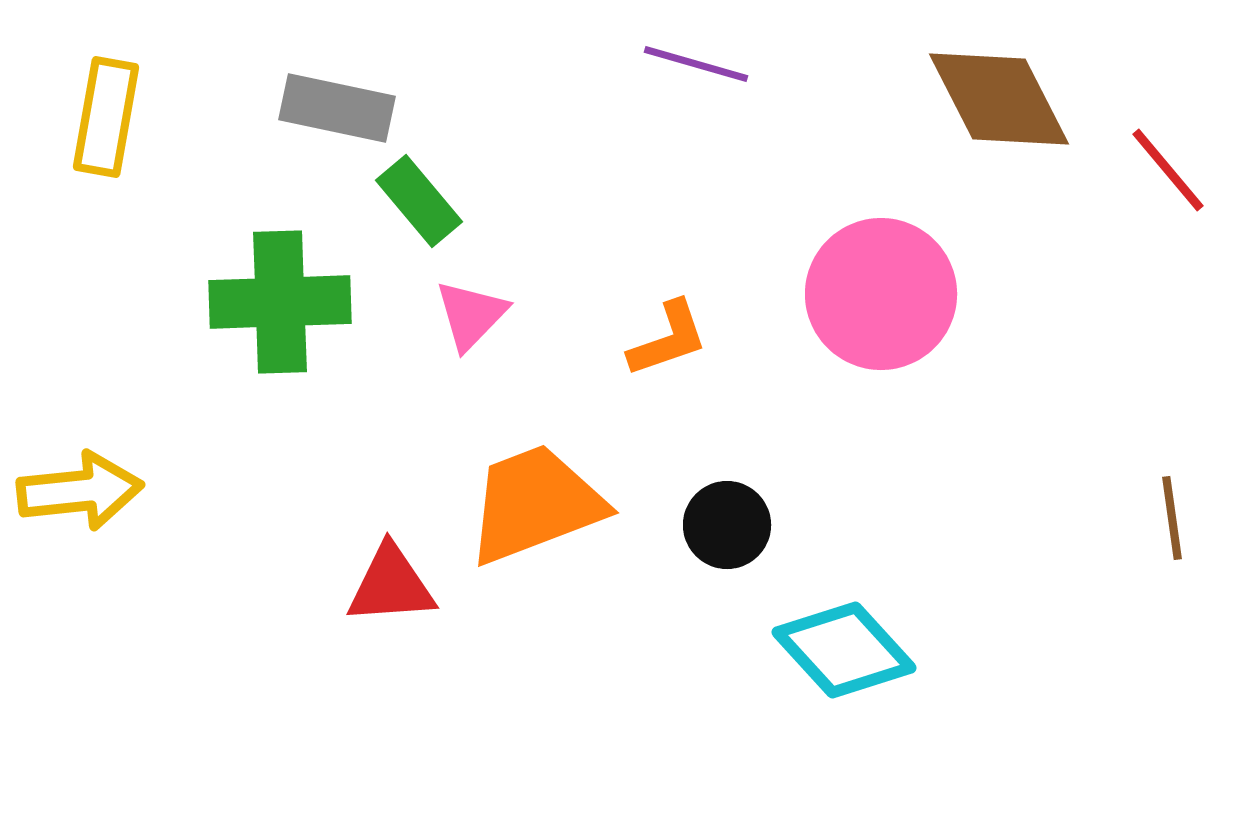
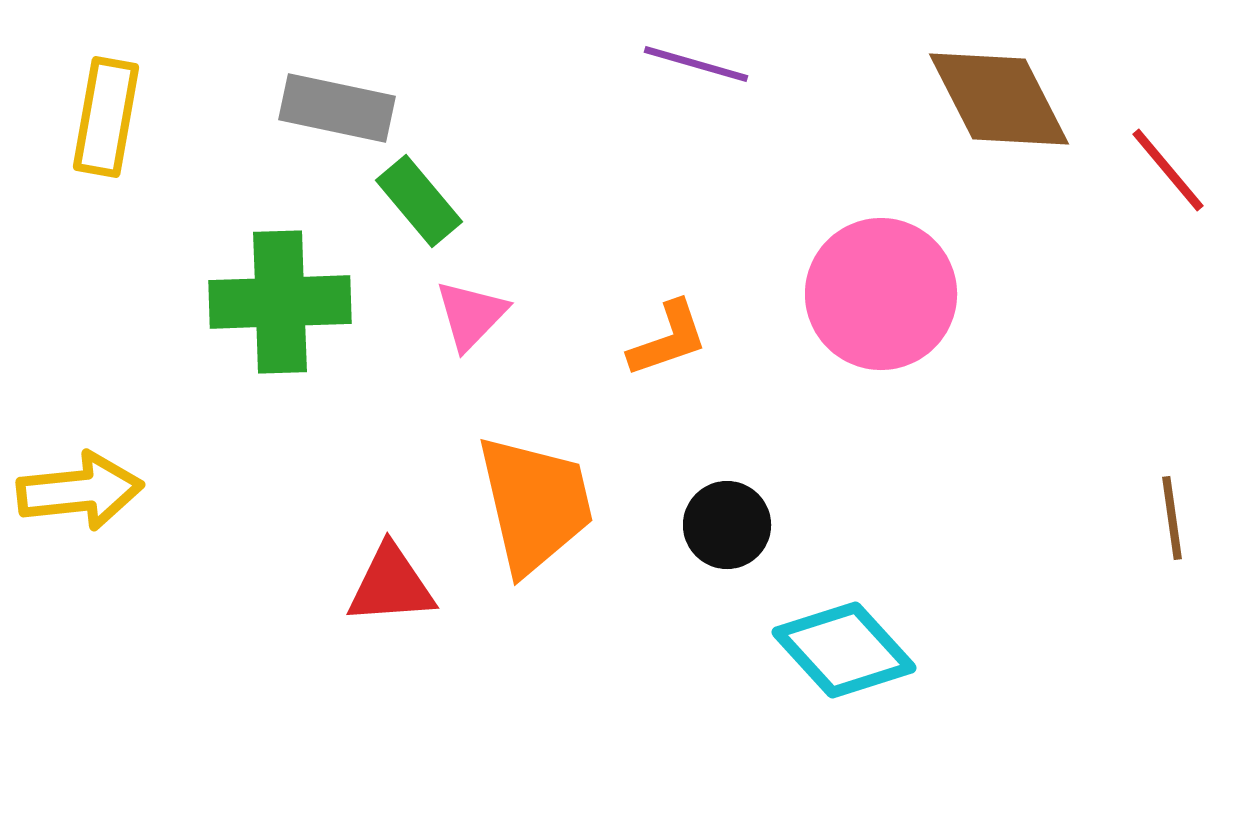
orange trapezoid: rotated 98 degrees clockwise
